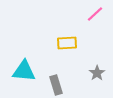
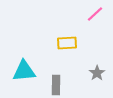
cyan triangle: rotated 10 degrees counterclockwise
gray rectangle: rotated 18 degrees clockwise
